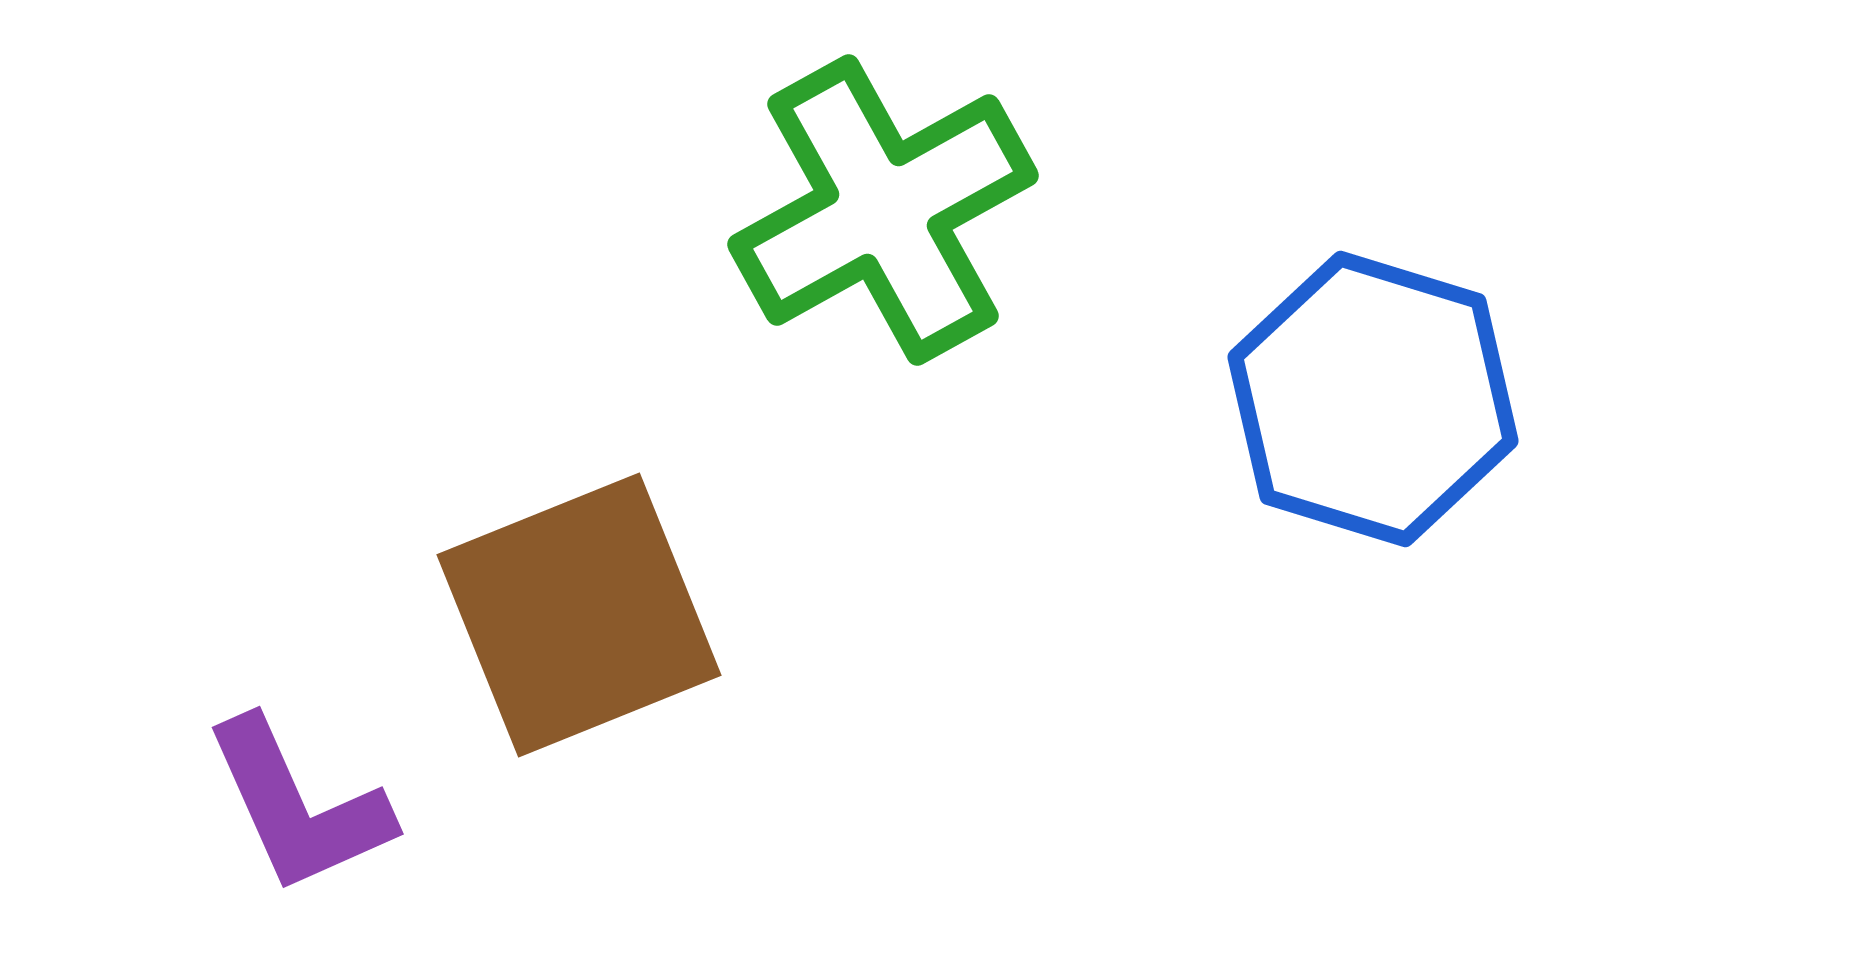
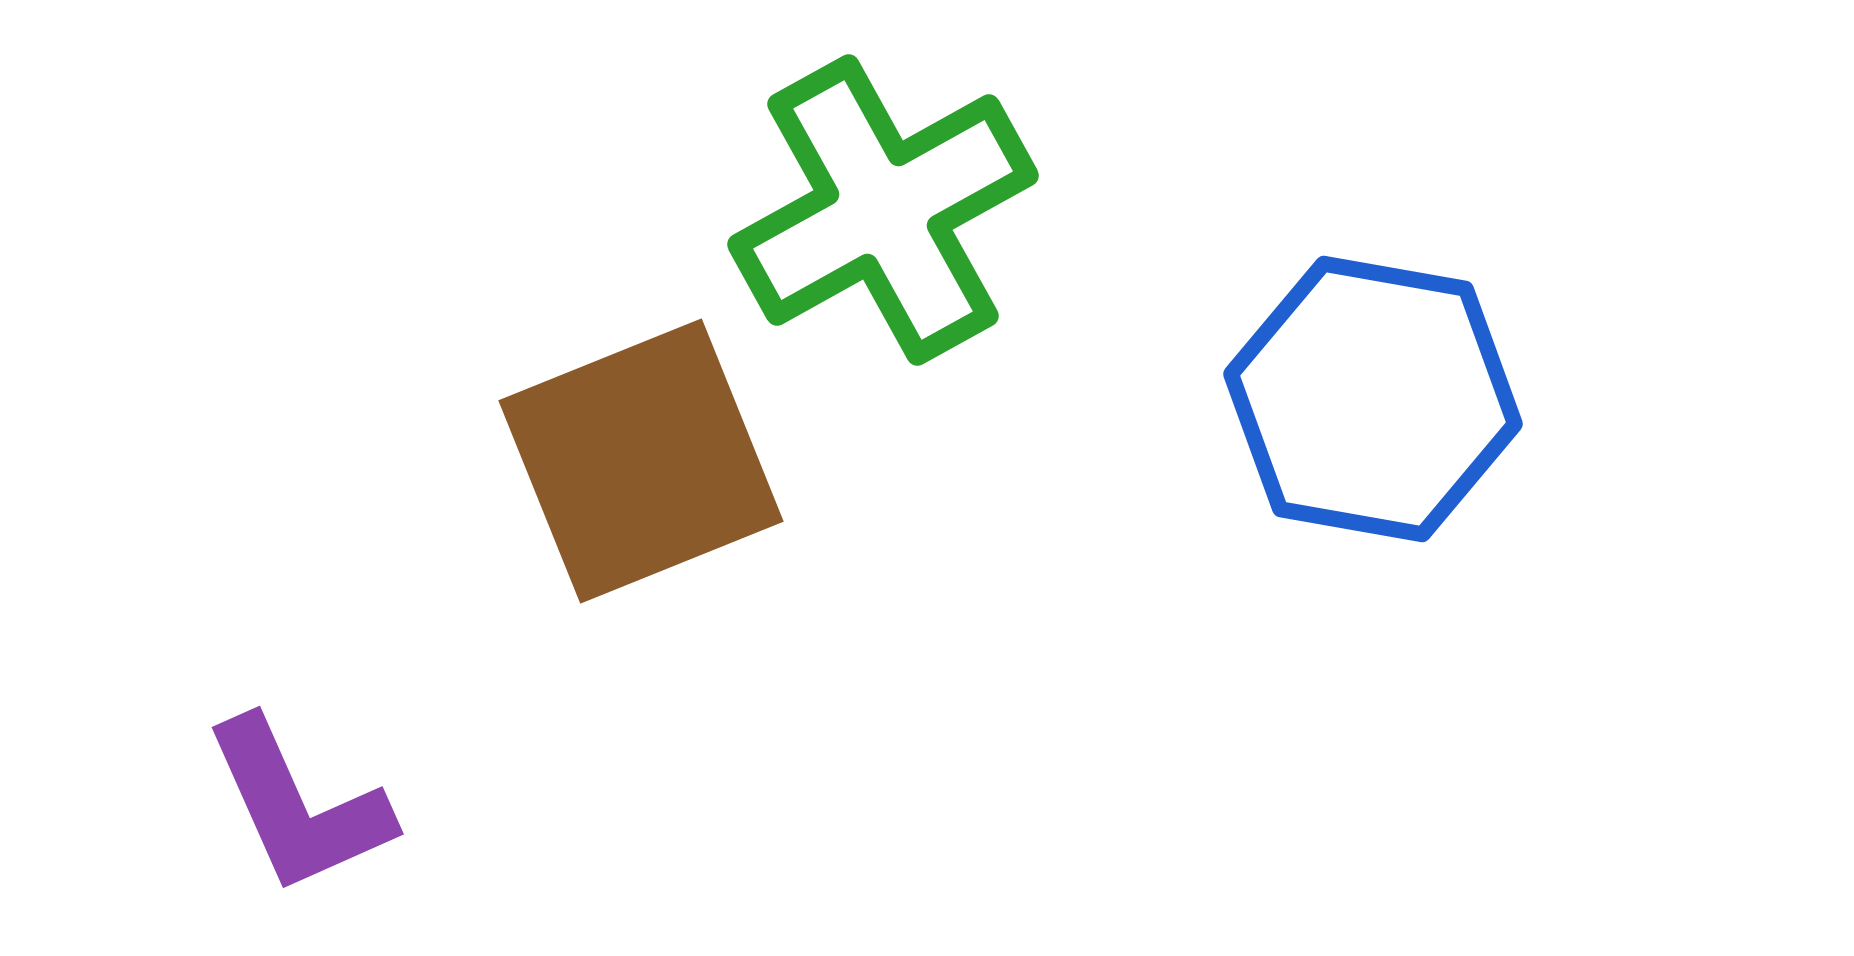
blue hexagon: rotated 7 degrees counterclockwise
brown square: moved 62 px right, 154 px up
